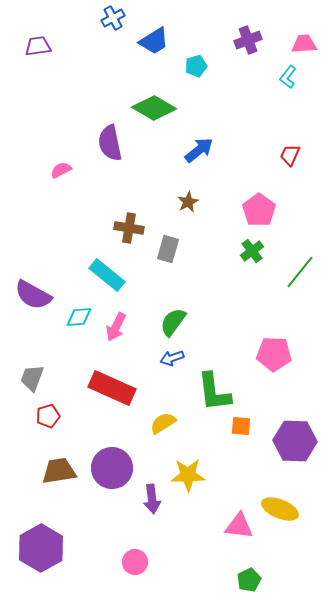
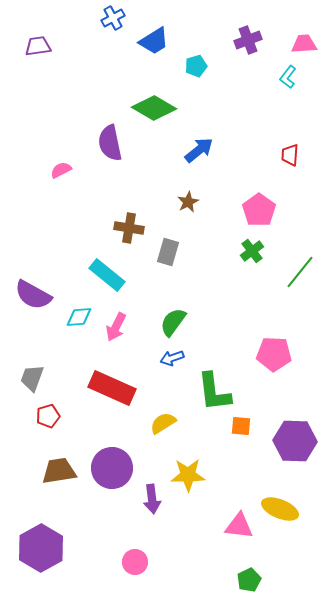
red trapezoid at (290, 155): rotated 20 degrees counterclockwise
gray rectangle at (168, 249): moved 3 px down
